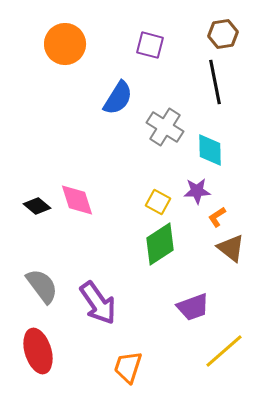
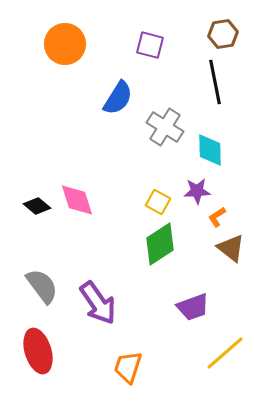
yellow line: moved 1 px right, 2 px down
